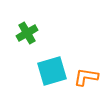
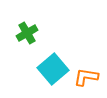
cyan square: moved 1 px right, 2 px up; rotated 24 degrees counterclockwise
